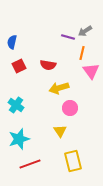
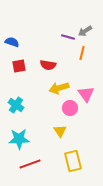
blue semicircle: rotated 96 degrees clockwise
red square: rotated 16 degrees clockwise
pink triangle: moved 5 px left, 23 px down
cyan star: rotated 15 degrees clockwise
